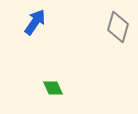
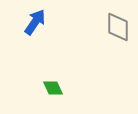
gray diamond: rotated 16 degrees counterclockwise
